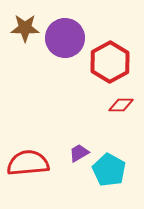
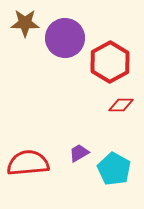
brown star: moved 5 px up
cyan pentagon: moved 5 px right, 1 px up
